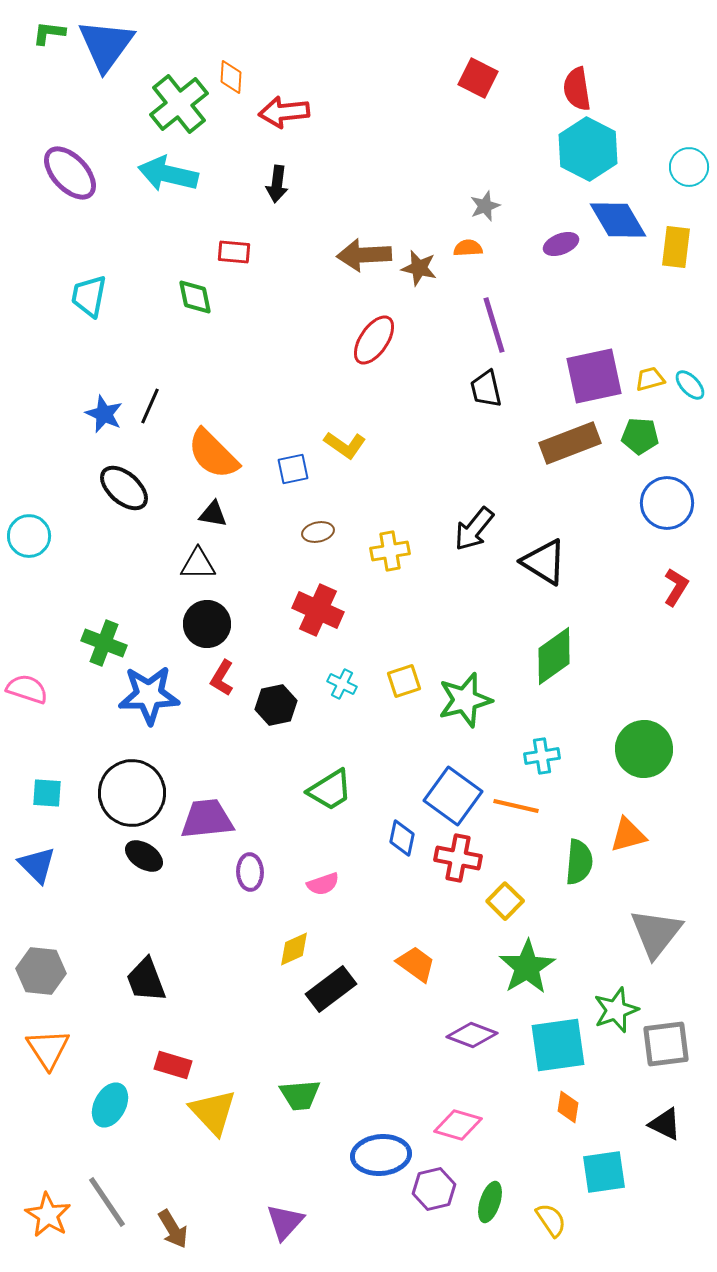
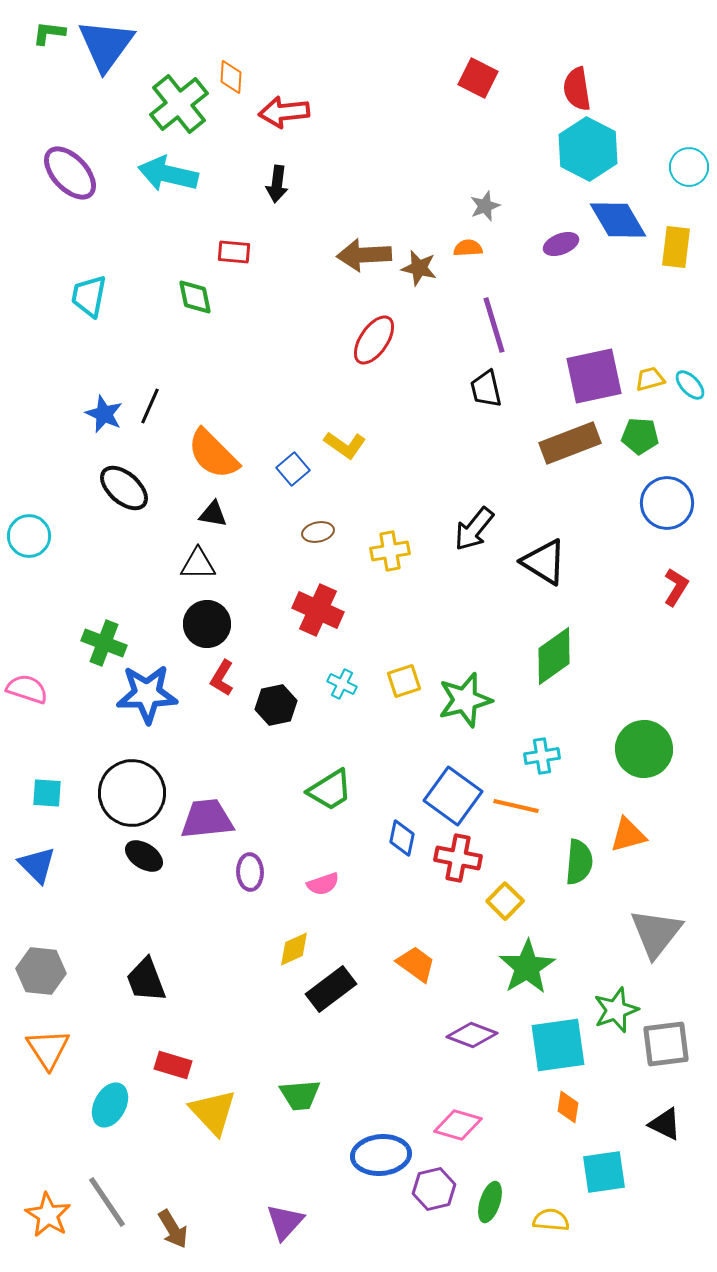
blue square at (293, 469): rotated 28 degrees counterclockwise
blue star at (149, 695): moved 2 px left, 1 px up
yellow semicircle at (551, 1220): rotated 51 degrees counterclockwise
